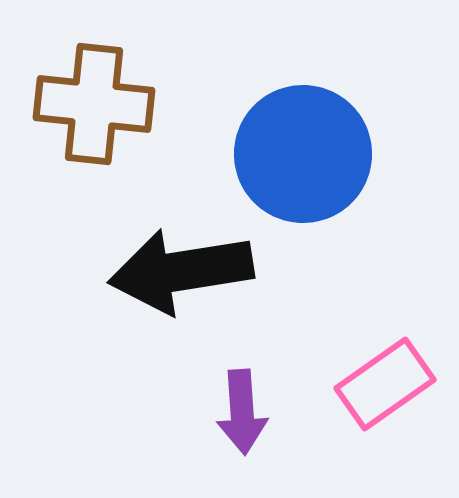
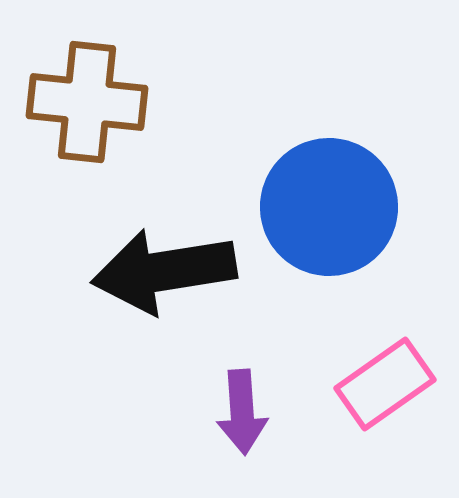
brown cross: moved 7 px left, 2 px up
blue circle: moved 26 px right, 53 px down
black arrow: moved 17 px left
